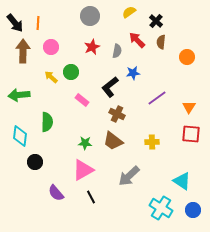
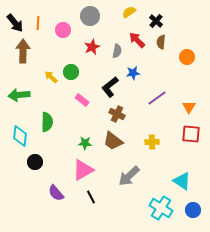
pink circle: moved 12 px right, 17 px up
